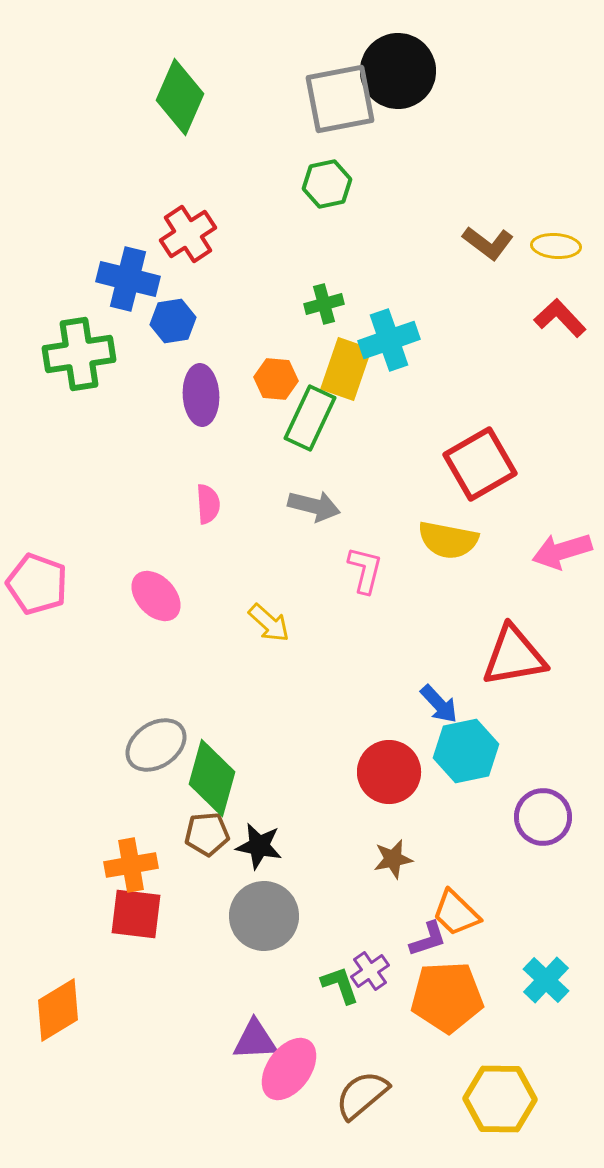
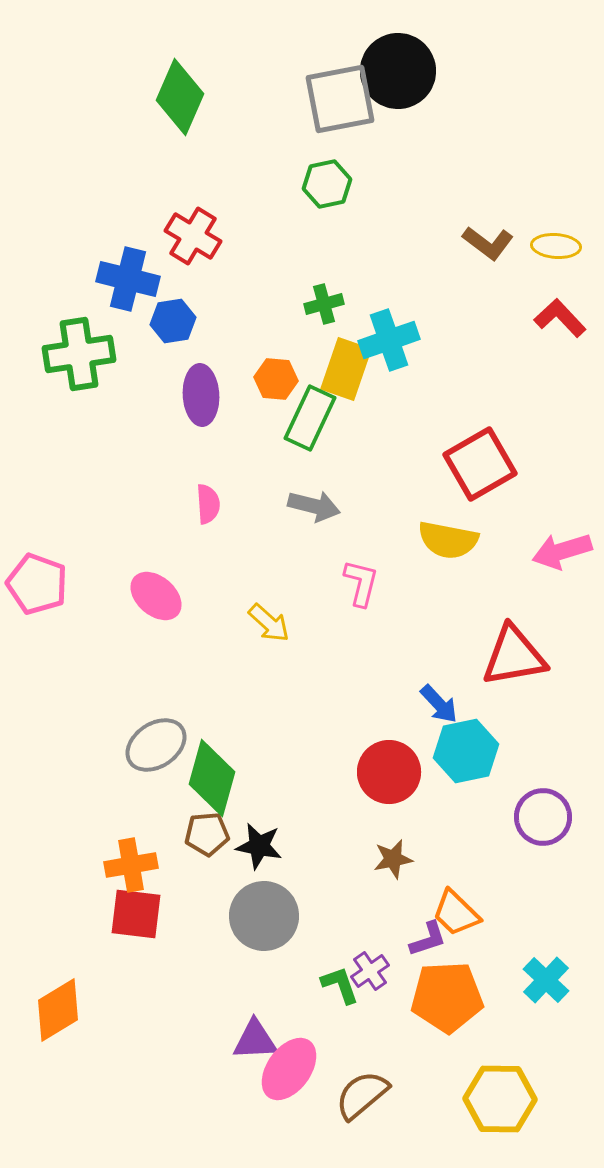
red cross at (188, 234): moved 5 px right, 2 px down; rotated 26 degrees counterclockwise
pink L-shape at (365, 570): moved 4 px left, 13 px down
pink ellipse at (156, 596): rotated 6 degrees counterclockwise
